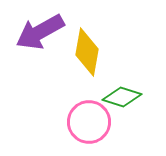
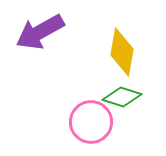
yellow diamond: moved 35 px right
pink circle: moved 2 px right
